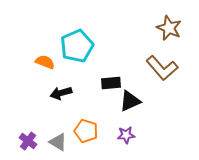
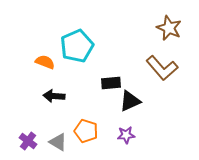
black arrow: moved 7 px left, 3 px down; rotated 20 degrees clockwise
